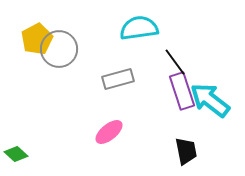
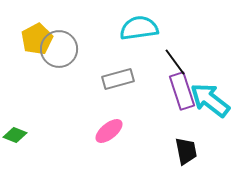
pink ellipse: moved 1 px up
green diamond: moved 1 px left, 19 px up; rotated 20 degrees counterclockwise
